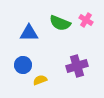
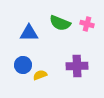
pink cross: moved 1 px right, 4 px down; rotated 16 degrees counterclockwise
purple cross: rotated 15 degrees clockwise
yellow semicircle: moved 5 px up
